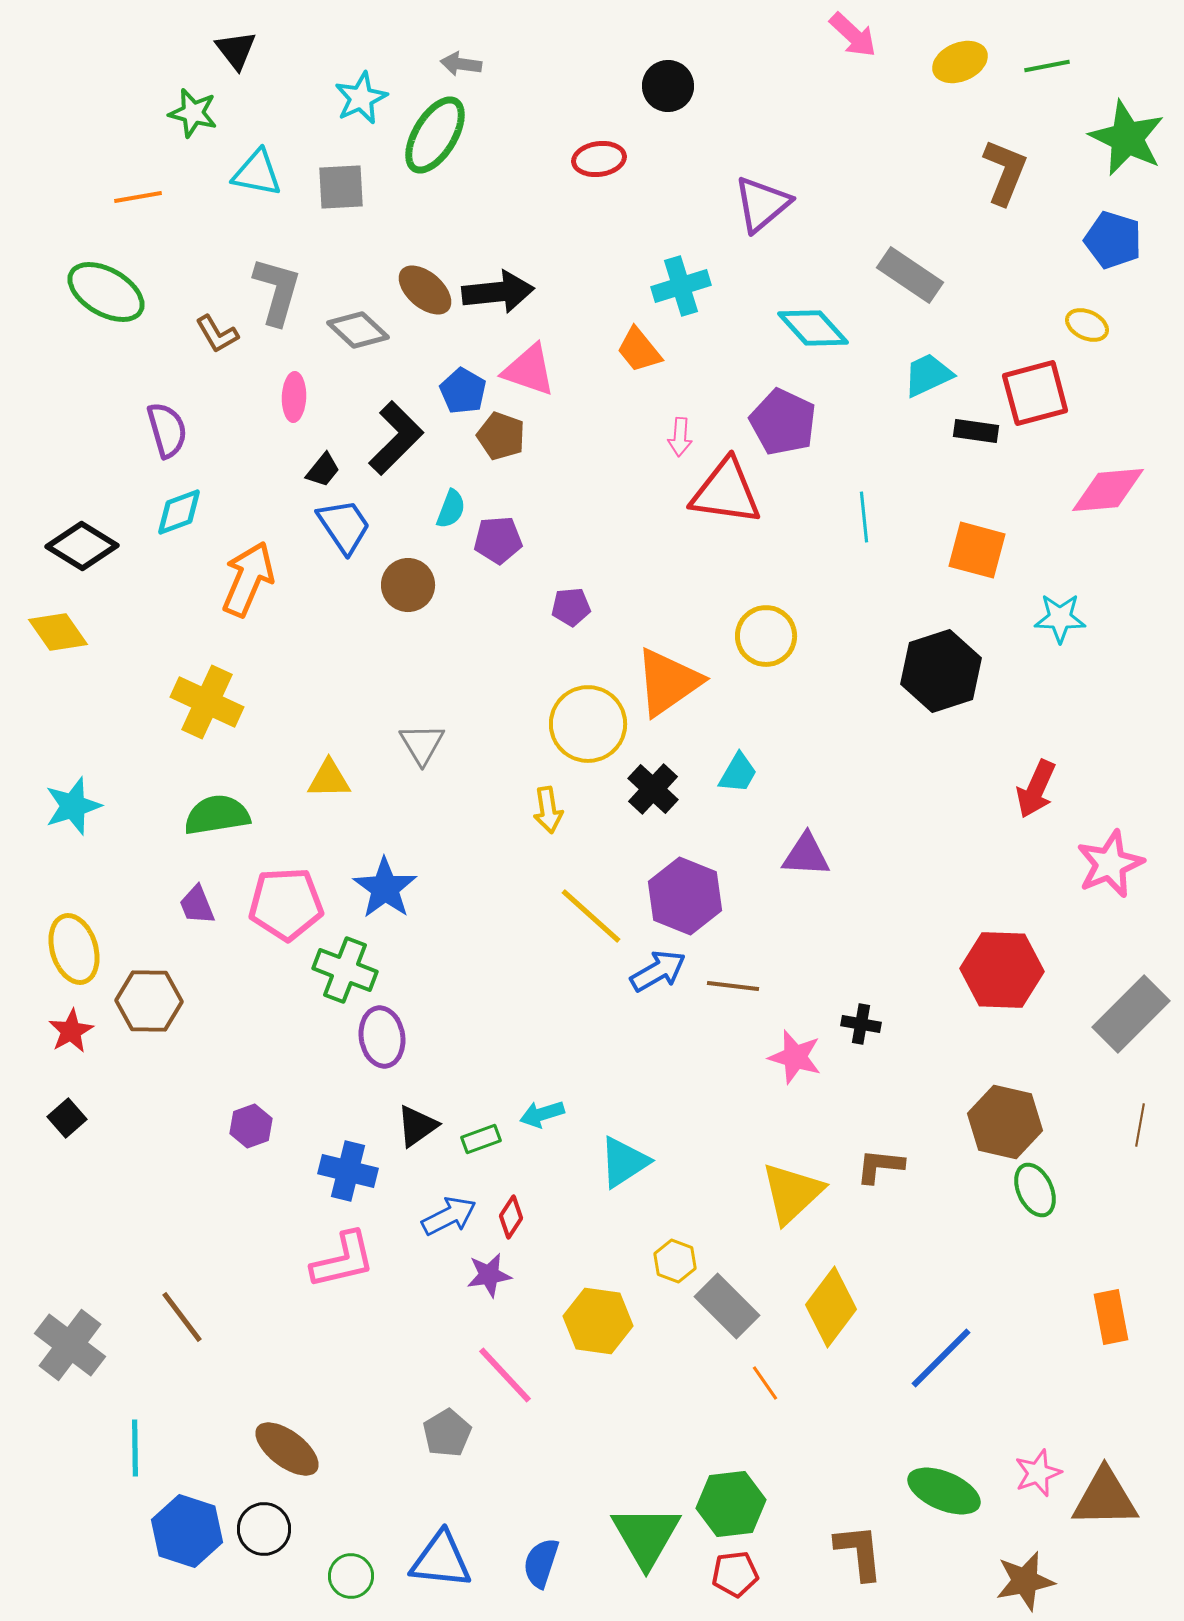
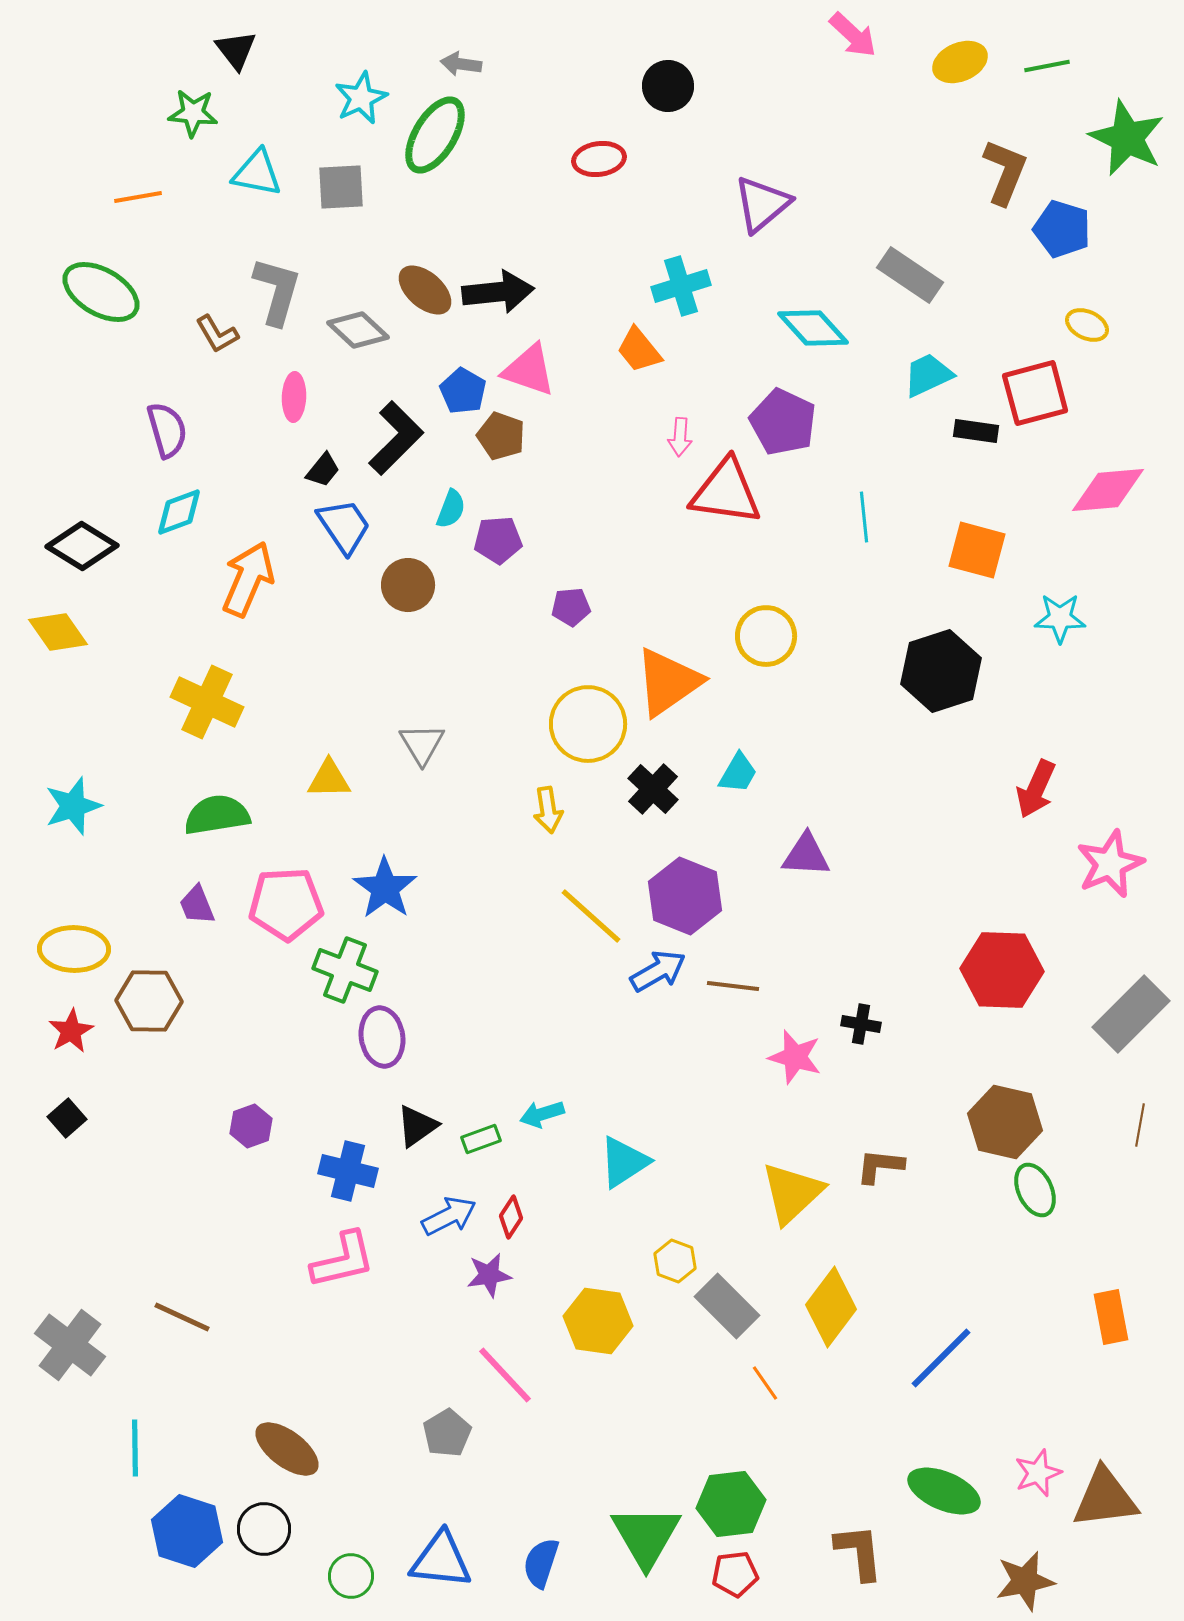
green star at (193, 113): rotated 9 degrees counterclockwise
blue pentagon at (1113, 240): moved 51 px left, 11 px up
green ellipse at (106, 292): moved 5 px left
yellow ellipse at (74, 949): rotated 72 degrees counterclockwise
brown line at (182, 1317): rotated 28 degrees counterclockwise
brown triangle at (1105, 1498): rotated 6 degrees counterclockwise
